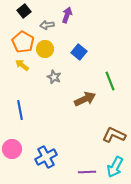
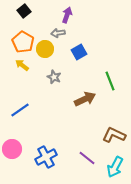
gray arrow: moved 11 px right, 8 px down
blue square: rotated 21 degrees clockwise
blue line: rotated 66 degrees clockwise
purple line: moved 14 px up; rotated 42 degrees clockwise
